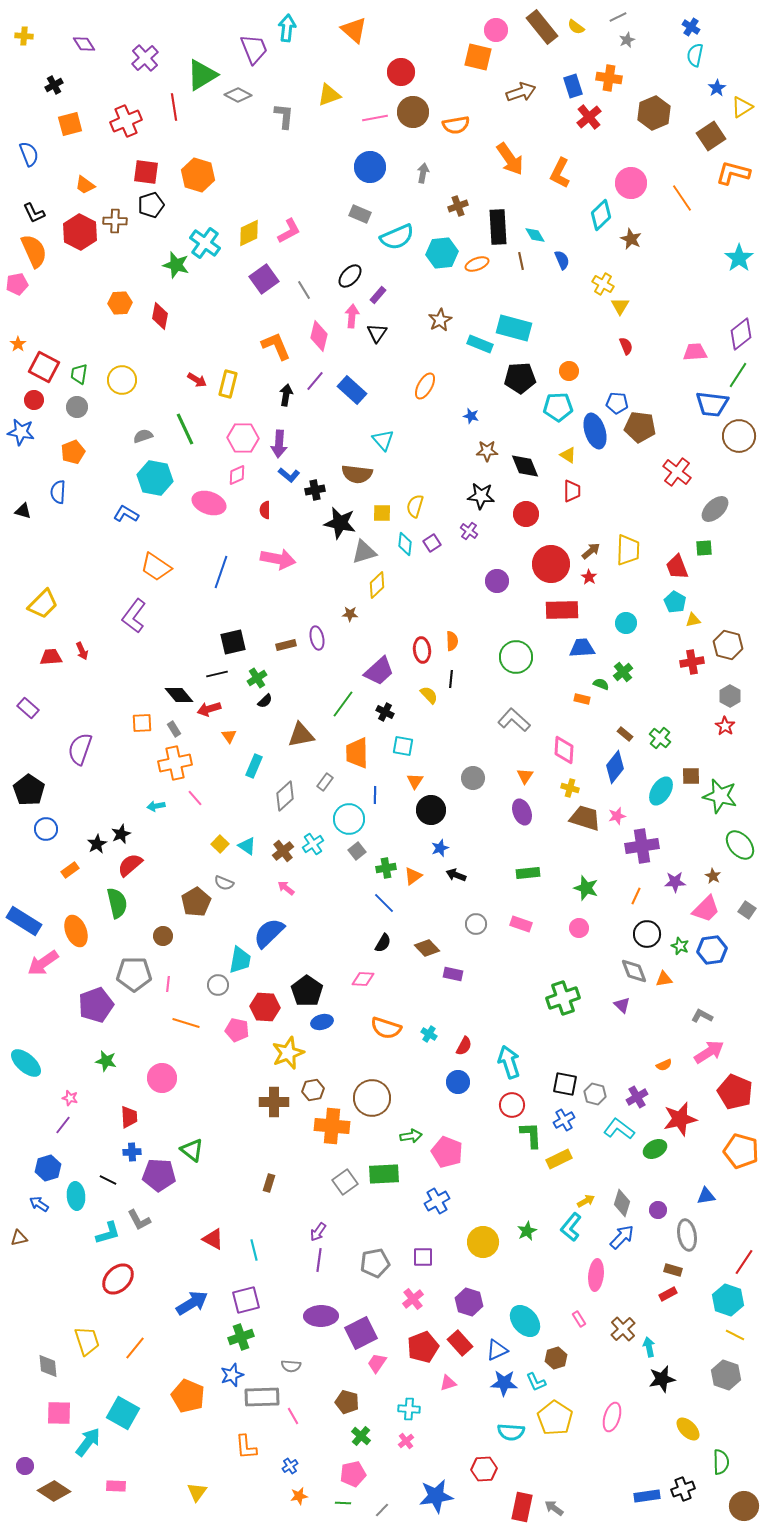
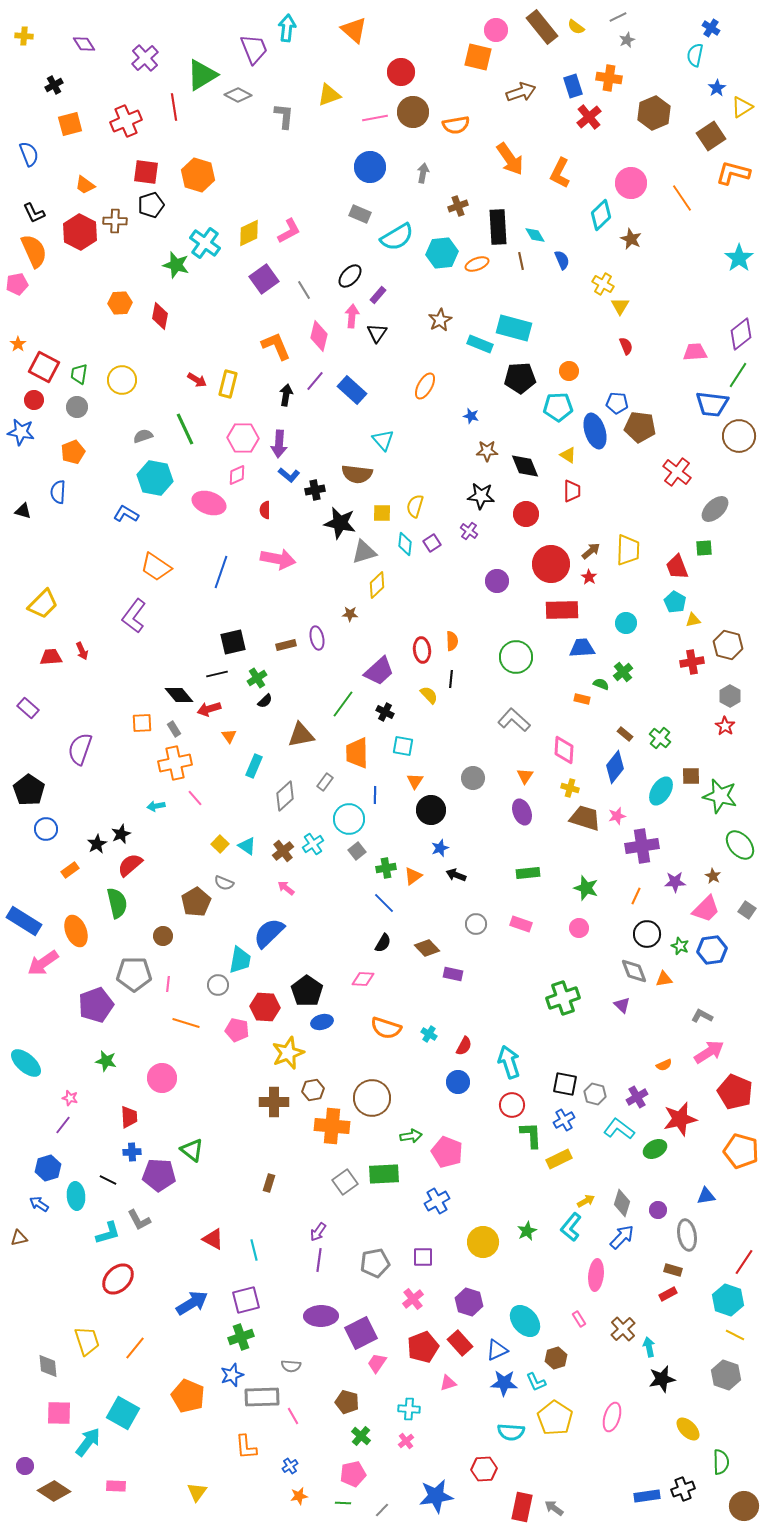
blue cross at (691, 27): moved 20 px right, 1 px down
cyan semicircle at (397, 237): rotated 8 degrees counterclockwise
